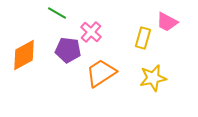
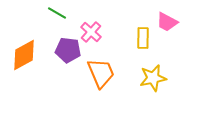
yellow rectangle: rotated 15 degrees counterclockwise
orange trapezoid: rotated 100 degrees clockwise
